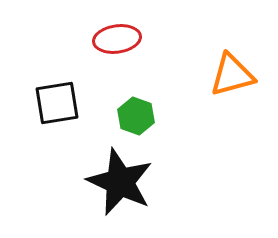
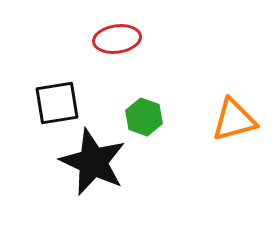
orange triangle: moved 2 px right, 45 px down
green hexagon: moved 8 px right, 1 px down
black star: moved 27 px left, 20 px up
